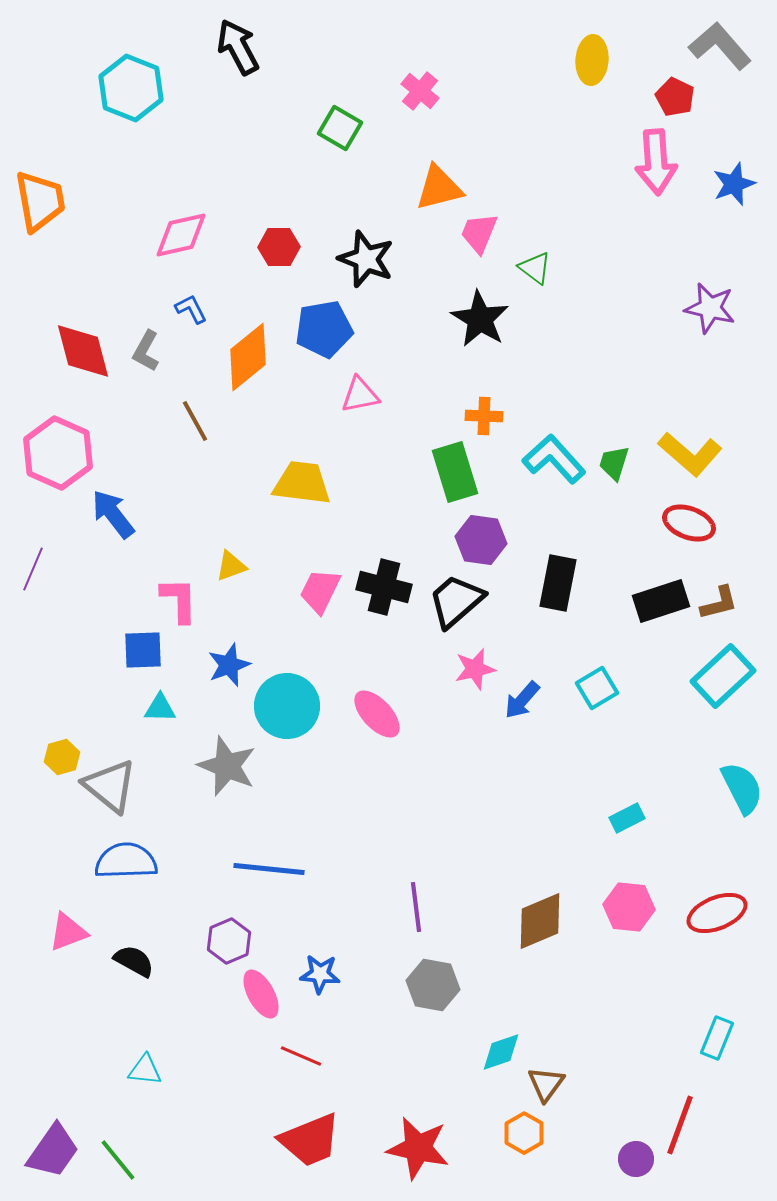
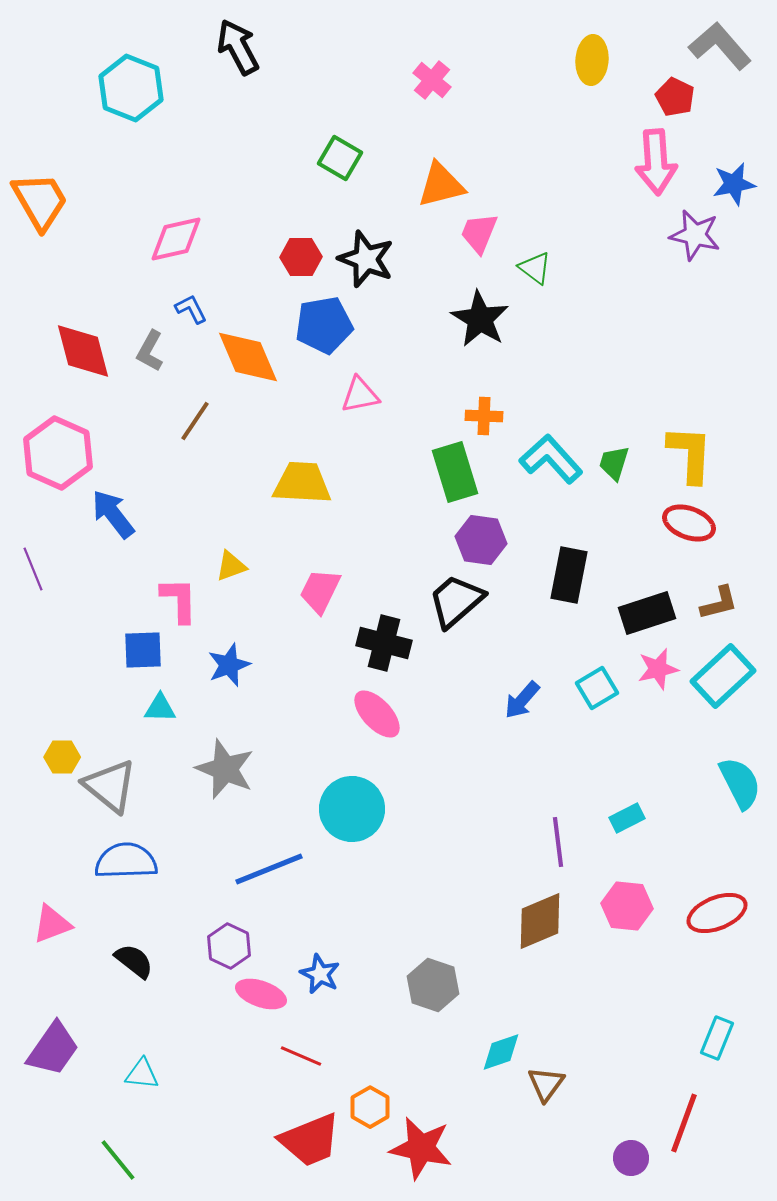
pink cross at (420, 91): moved 12 px right, 11 px up
green square at (340, 128): moved 30 px down
blue star at (734, 184): rotated 9 degrees clockwise
orange triangle at (439, 188): moved 2 px right, 3 px up
orange trapezoid at (40, 201): rotated 20 degrees counterclockwise
pink diamond at (181, 235): moved 5 px left, 4 px down
red hexagon at (279, 247): moved 22 px right, 10 px down
purple star at (710, 308): moved 15 px left, 73 px up
blue pentagon at (324, 329): moved 4 px up
gray L-shape at (146, 351): moved 4 px right
orange diamond at (248, 357): rotated 74 degrees counterclockwise
brown line at (195, 421): rotated 63 degrees clockwise
yellow L-shape at (690, 454): rotated 128 degrees counterclockwise
cyan L-shape at (554, 459): moved 3 px left
yellow trapezoid at (302, 483): rotated 4 degrees counterclockwise
purple line at (33, 569): rotated 45 degrees counterclockwise
black rectangle at (558, 583): moved 11 px right, 8 px up
black cross at (384, 587): moved 56 px down
black rectangle at (661, 601): moved 14 px left, 12 px down
pink star at (475, 669): moved 183 px right
cyan circle at (287, 706): moved 65 px right, 103 px down
yellow hexagon at (62, 757): rotated 16 degrees clockwise
gray star at (227, 766): moved 2 px left, 3 px down
cyan semicircle at (742, 788): moved 2 px left, 5 px up
blue line at (269, 869): rotated 28 degrees counterclockwise
purple line at (416, 907): moved 142 px right, 65 px up
pink hexagon at (629, 907): moved 2 px left, 1 px up
pink triangle at (68, 932): moved 16 px left, 8 px up
purple hexagon at (229, 941): moved 5 px down; rotated 12 degrees counterclockwise
black semicircle at (134, 961): rotated 9 degrees clockwise
blue star at (320, 974): rotated 21 degrees clockwise
gray hexagon at (433, 985): rotated 9 degrees clockwise
pink ellipse at (261, 994): rotated 42 degrees counterclockwise
cyan triangle at (145, 1070): moved 3 px left, 4 px down
red line at (680, 1125): moved 4 px right, 2 px up
orange hexagon at (524, 1133): moved 154 px left, 26 px up
red star at (418, 1148): moved 3 px right
purple trapezoid at (53, 1151): moved 102 px up
purple circle at (636, 1159): moved 5 px left, 1 px up
